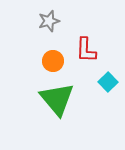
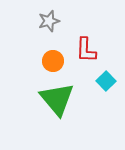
cyan square: moved 2 px left, 1 px up
